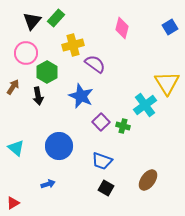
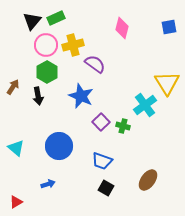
green rectangle: rotated 24 degrees clockwise
blue square: moved 1 px left; rotated 21 degrees clockwise
pink circle: moved 20 px right, 8 px up
red triangle: moved 3 px right, 1 px up
